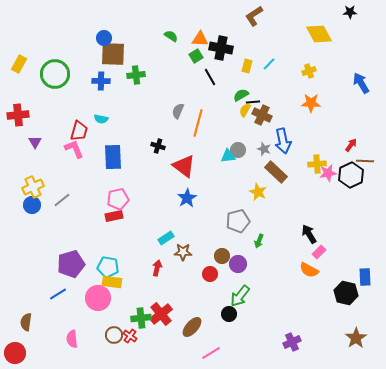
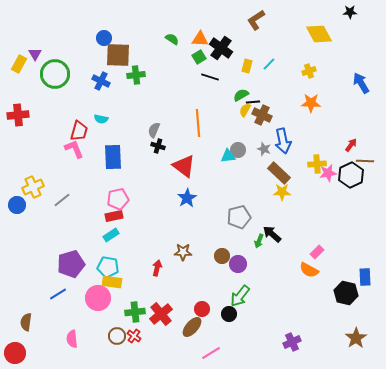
brown L-shape at (254, 16): moved 2 px right, 4 px down
green semicircle at (171, 36): moved 1 px right, 3 px down
black cross at (221, 48): rotated 25 degrees clockwise
brown square at (113, 54): moved 5 px right, 1 px down
green square at (196, 56): moved 3 px right, 1 px down
black line at (210, 77): rotated 42 degrees counterclockwise
blue cross at (101, 81): rotated 24 degrees clockwise
gray semicircle at (178, 111): moved 24 px left, 19 px down
orange line at (198, 123): rotated 20 degrees counterclockwise
purple triangle at (35, 142): moved 88 px up
brown rectangle at (276, 172): moved 3 px right, 1 px down
yellow star at (258, 192): moved 24 px right; rotated 24 degrees counterclockwise
blue circle at (32, 205): moved 15 px left
gray pentagon at (238, 221): moved 1 px right, 4 px up
black arrow at (309, 234): moved 37 px left; rotated 18 degrees counterclockwise
cyan rectangle at (166, 238): moved 55 px left, 3 px up
pink rectangle at (319, 252): moved 2 px left
red circle at (210, 274): moved 8 px left, 35 px down
green cross at (141, 318): moved 6 px left, 6 px up
brown circle at (114, 335): moved 3 px right, 1 px down
red cross at (130, 336): moved 4 px right
